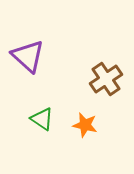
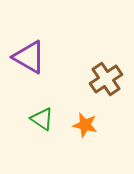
purple triangle: moved 1 px right, 1 px down; rotated 12 degrees counterclockwise
